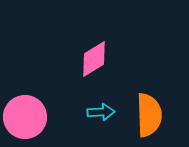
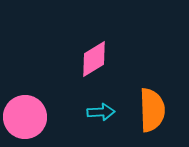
orange semicircle: moved 3 px right, 5 px up
